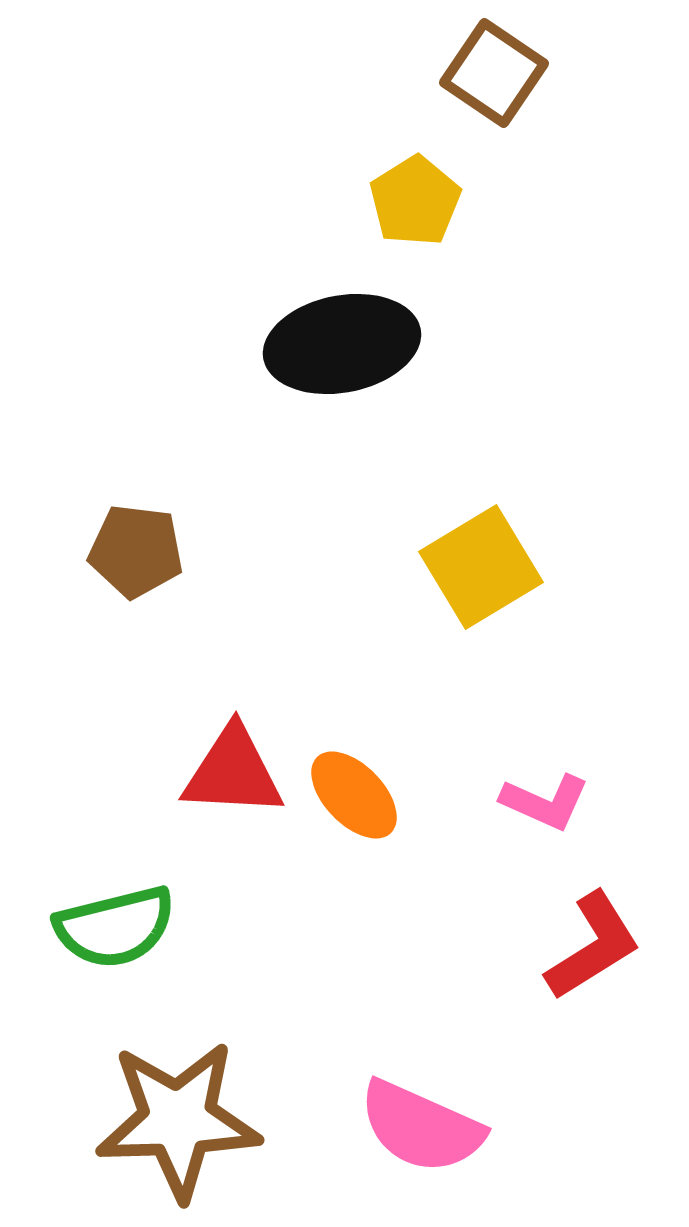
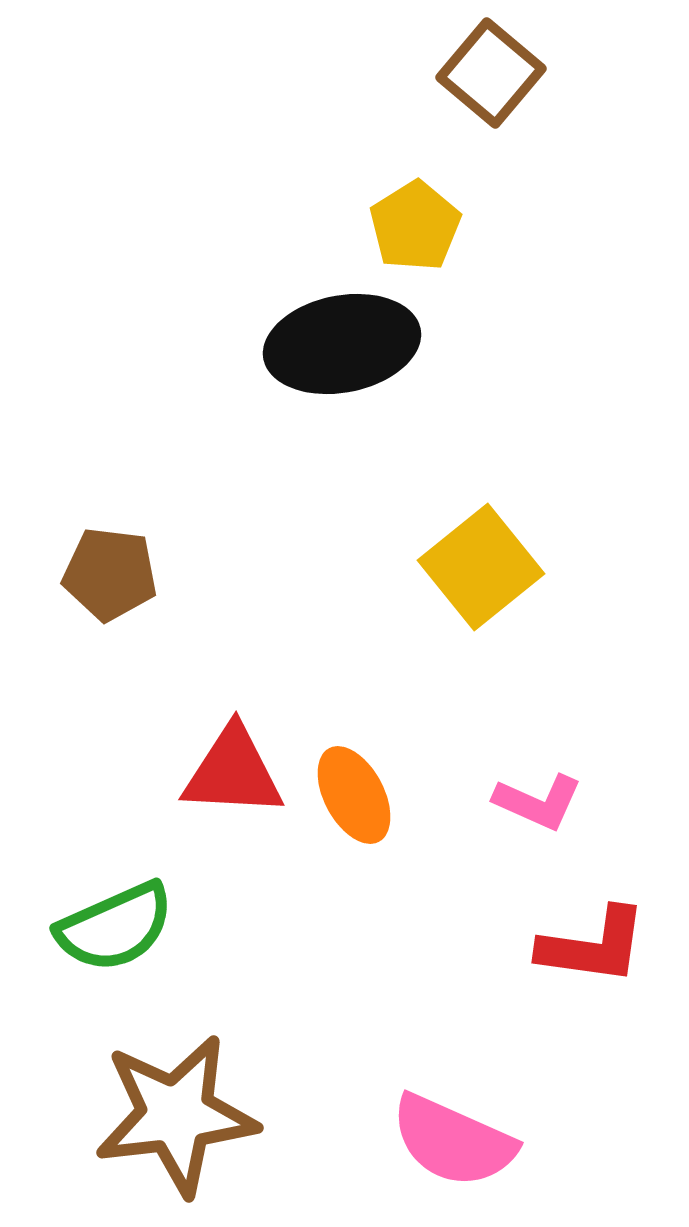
brown square: moved 3 px left; rotated 6 degrees clockwise
yellow pentagon: moved 25 px down
brown pentagon: moved 26 px left, 23 px down
yellow square: rotated 8 degrees counterclockwise
orange ellipse: rotated 16 degrees clockwise
pink L-shape: moved 7 px left
green semicircle: rotated 10 degrees counterclockwise
red L-shape: rotated 40 degrees clockwise
brown star: moved 2 px left, 5 px up; rotated 5 degrees counterclockwise
pink semicircle: moved 32 px right, 14 px down
